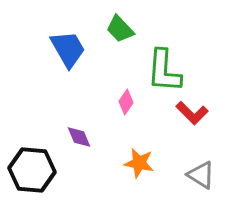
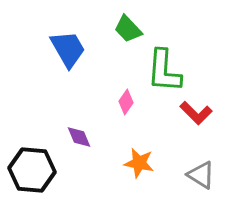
green trapezoid: moved 8 px right
red L-shape: moved 4 px right
